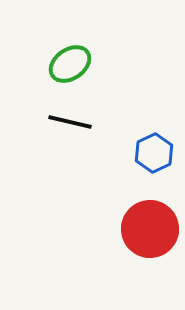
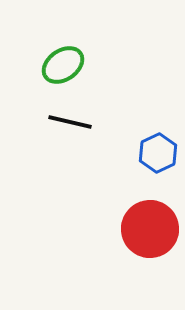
green ellipse: moved 7 px left, 1 px down
blue hexagon: moved 4 px right
